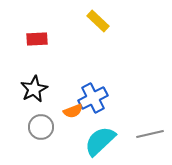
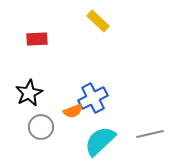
black star: moved 5 px left, 4 px down
